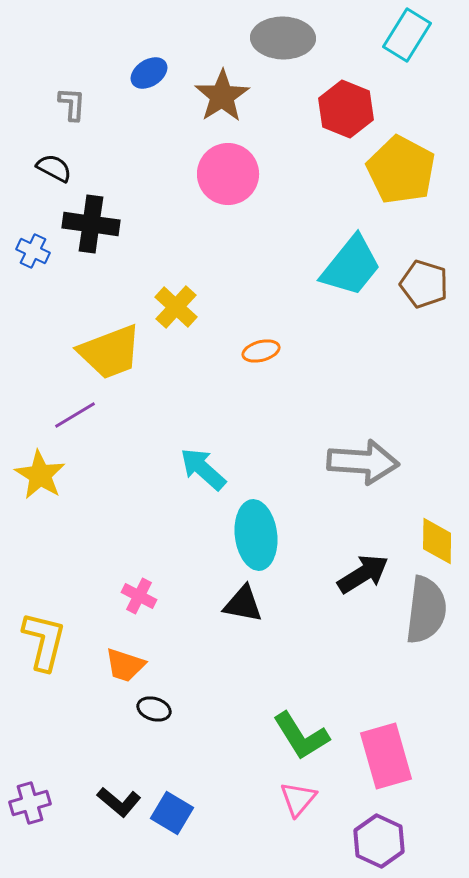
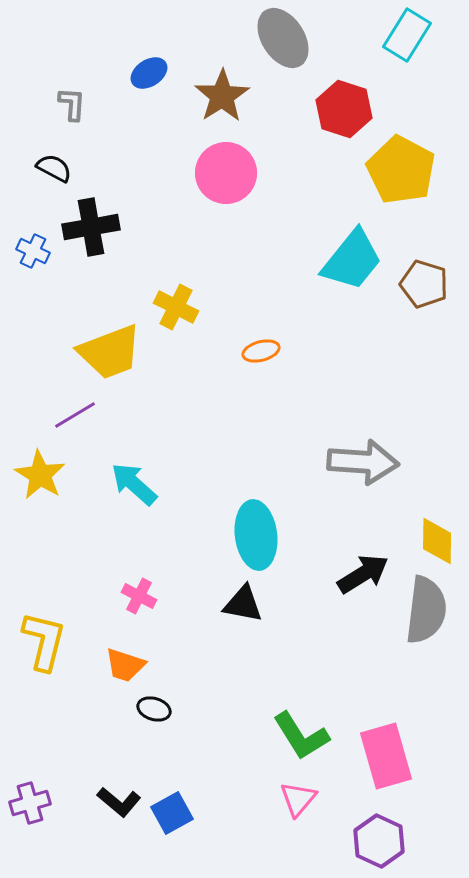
gray ellipse: rotated 56 degrees clockwise
red hexagon: moved 2 px left; rotated 4 degrees counterclockwise
pink circle: moved 2 px left, 1 px up
black cross: moved 3 px down; rotated 18 degrees counterclockwise
cyan trapezoid: moved 1 px right, 6 px up
yellow cross: rotated 15 degrees counterclockwise
cyan arrow: moved 69 px left, 15 px down
blue square: rotated 30 degrees clockwise
